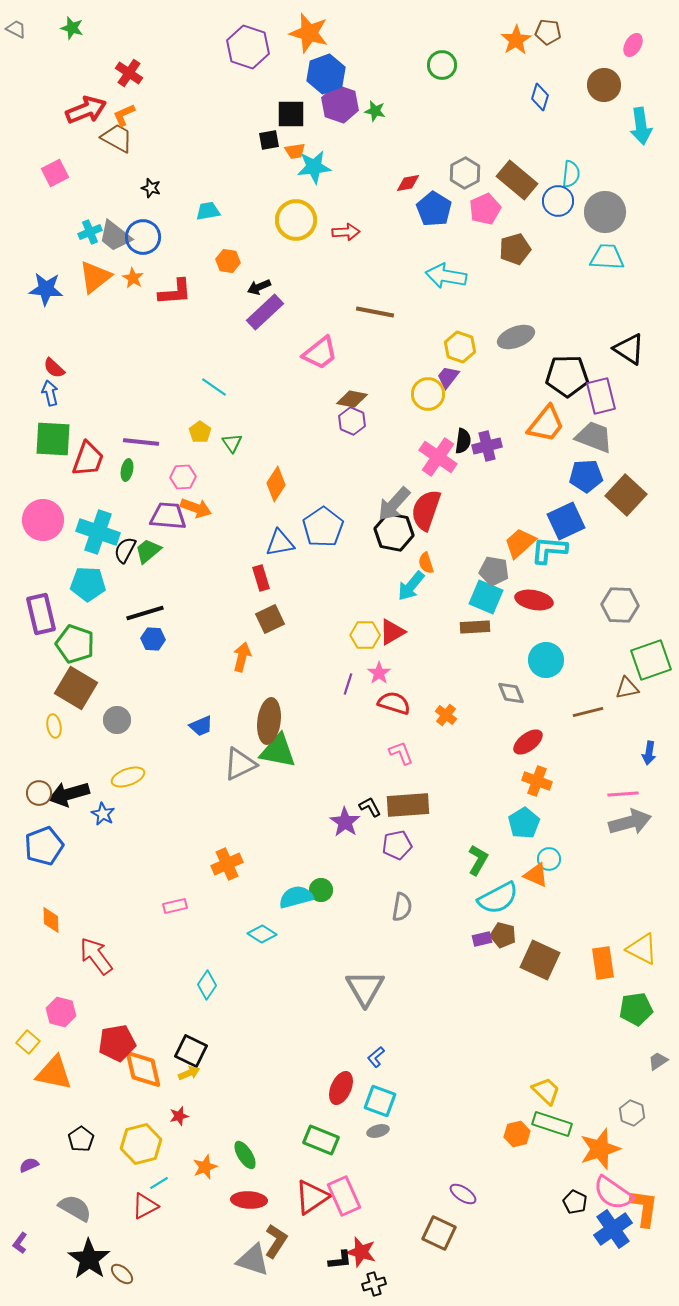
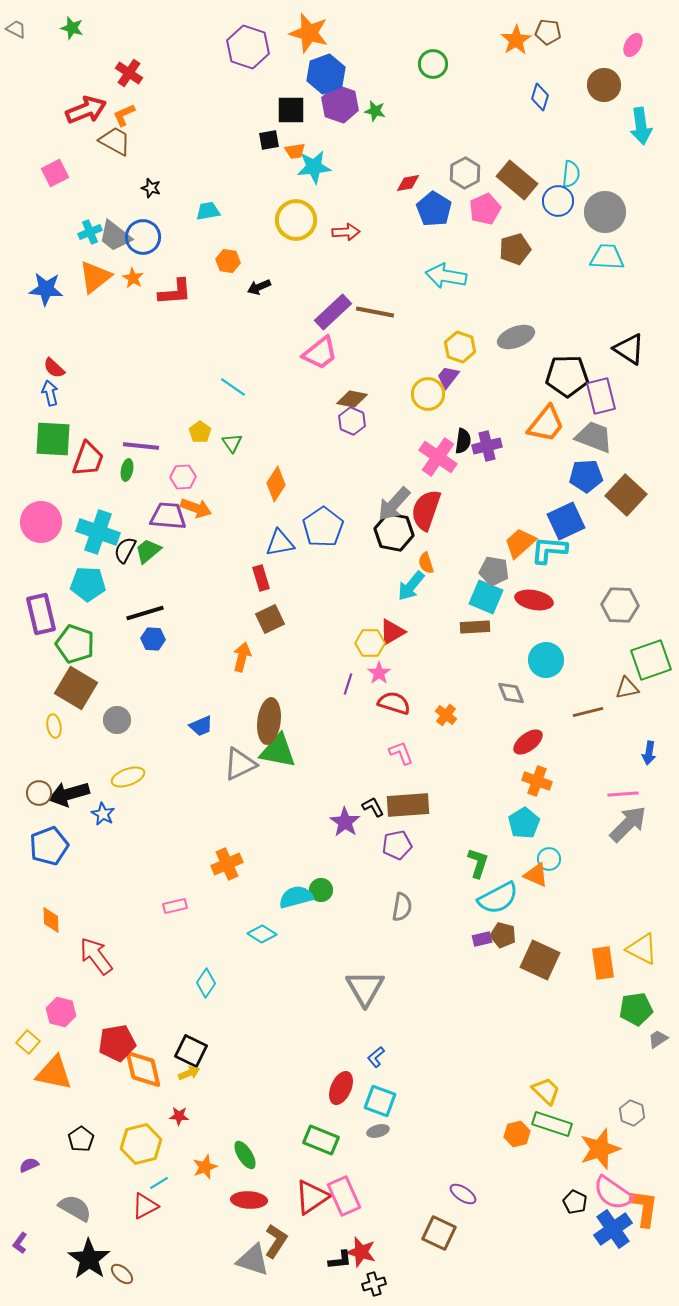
green circle at (442, 65): moved 9 px left, 1 px up
black square at (291, 114): moved 4 px up
brown trapezoid at (117, 138): moved 2 px left, 3 px down
purple rectangle at (265, 312): moved 68 px right
cyan line at (214, 387): moved 19 px right
purple line at (141, 442): moved 4 px down
pink circle at (43, 520): moved 2 px left, 2 px down
yellow hexagon at (365, 635): moved 5 px right, 8 px down
black L-shape at (370, 807): moved 3 px right
gray arrow at (630, 822): moved 2 px left, 2 px down; rotated 30 degrees counterclockwise
blue pentagon at (44, 846): moved 5 px right
green L-shape at (478, 860): moved 3 px down; rotated 12 degrees counterclockwise
cyan diamond at (207, 985): moved 1 px left, 2 px up
gray trapezoid at (658, 1061): moved 22 px up
red star at (179, 1116): rotated 18 degrees clockwise
